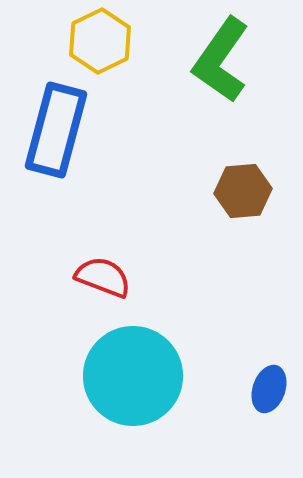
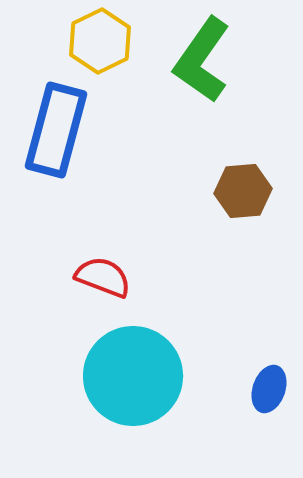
green L-shape: moved 19 px left
